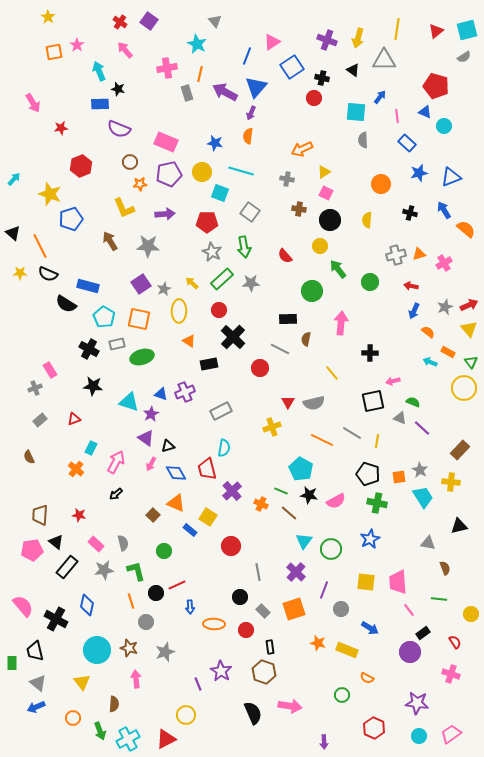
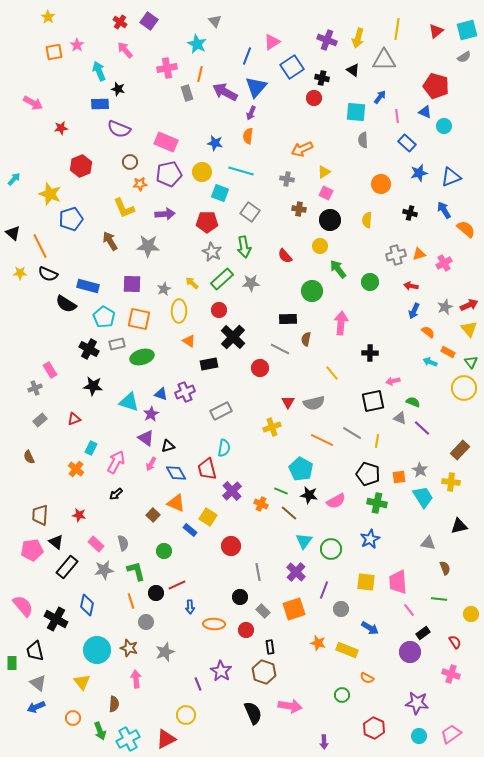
pink arrow at (33, 103): rotated 30 degrees counterclockwise
purple square at (141, 284): moved 9 px left; rotated 36 degrees clockwise
